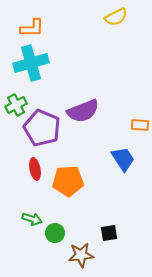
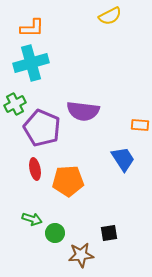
yellow semicircle: moved 6 px left, 1 px up
green cross: moved 1 px left, 1 px up
purple semicircle: rotated 28 degrees clockwise
